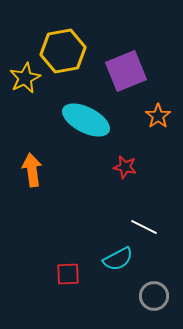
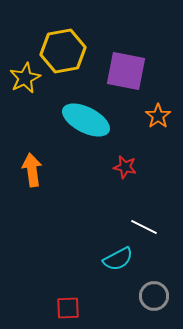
purple square: rotated 33 degrees clockwise
red square: moved 34 px down
